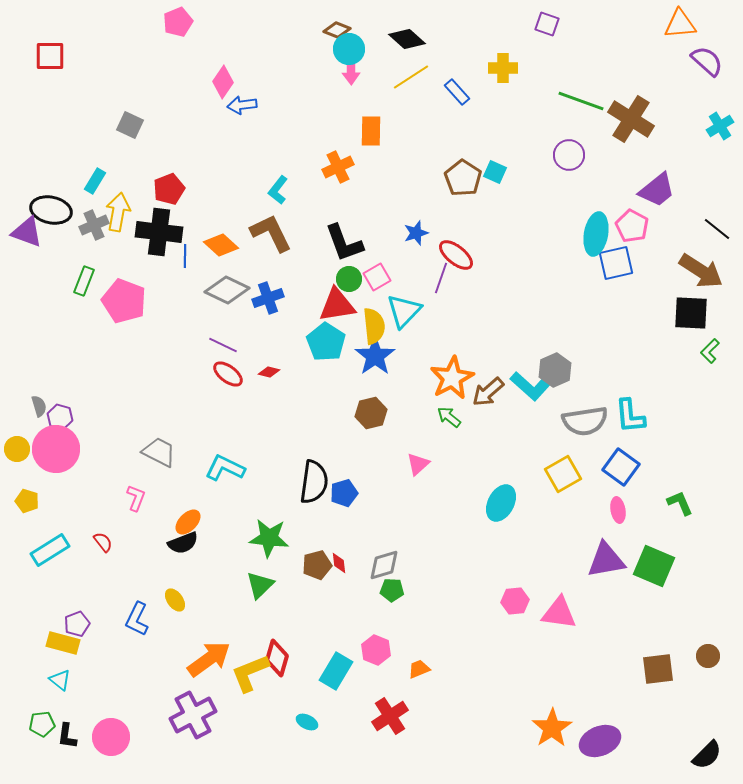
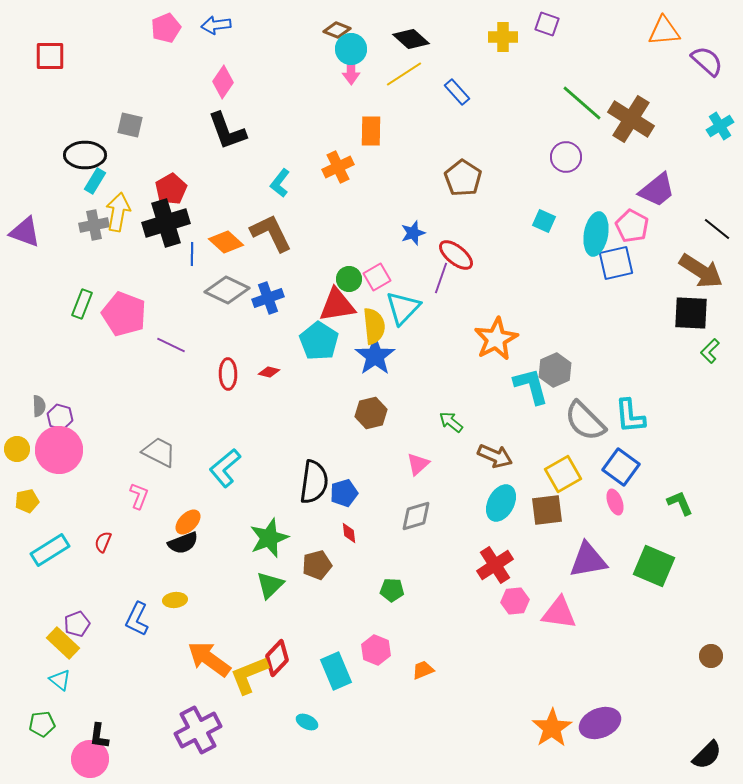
pink pentagon at (178, 22): moved 12 px left, 6 px down
orange triangle at (680, 24): moved 16 px left, 7 px down
black diamond at (407, 39): moved 4 px right
cyan circle at (349, 49): moved 2 px right
yellow cross at (503, 68): moved 31 px up
yellow line at (411, 77): moved 7 px left, 3 px up
green line at (581, 101): moved 1 px right, 2 px down; rotated 21 degrees clockwise
blue arrow at (242, 105): moved 26 px left, 80 px up
gray square at (130, 125): rotated 12 degrees counterclockwise
purple circle at (569, 155): moved 3 px left, 2 px down
cyan square at (495, 172): moved 49 px right, 49 px down
red pentagon at (169, 189): moved 2 px right; rotated 8 degrees counterclockwise
cyan L-shape at (278, 190): moved 2 px right, 7 px up
black ellipse at (51, 210): moved 34 px right, 55 px up; rotated 12 degrees counterclockwise
gray cross at (94, 225): rotated 12 degrees clockwise
purple triangle at (27, 232): moved 2 px left
black cross at (159, 232): moved 7 px right, 9 px up; rotated 24 degrees counterclockwise
blue star at (416, 233): moved 3 px left
black L-shape at (344, 243): moved 117 px left, 112 px up
orange diamond at (221, 245): moved 5 px right, 3 px up
blue line at (185, 256): moved 7 px right, 2 px up
green rectangle at (84, 281): moved 2 px left, 23 px down
pink pentagon at (124, 301): moved 13 px down
cyan triangle at (404, 311): moved 1 px left, 3 px up
cyan pentagon at (326, 342): moved 7 px left, 1 px up
purple line at (223, 345): moved 52 px left
red ellipse at (228, 374): rotated 52 degrees clockwise
orange star at (452, 378): moved 44 px right, 39 px up
cyan L-shape at (531, 386): rotated 147 degrees counterclockwise
brown arrow at (488, 392): moved 7 px right, 64 px down; rotated 116 degrees counterclockwise
gray semicircle at (39, 406): rotated 15 degrees clockwise
green arrow at (449, 417): moved 2 px right, 5 px down
gray semicircle at (585, 421): rotated 54 degrees clockwise
pink circle at (56, 449): moved 3 px right, 1 px down
cyan L-shape at (225, 468): rotated 66 degrees counterclockwise
pink L-shape at (136, 498): moved 3 px right, 2 px up
yellow pentagon at (27, 501): rotated 30 degrees counterclockwise
pink ellipse at (618, 510): moved 3 px left, 8 px up; rotated 10 degrees counterclockwise
green star at (269, 538): rotated 27 degrees counterclockwise
red semicircle at (103, 542): rotated 120 degrees counterclockwise
purple triangle at (606, 560): moved 18 px left
red diamond at (339, 563): moved 10 px right, 30 px up
gray diamond at (384, 565): moved 32 px right, 49 px up
green triangle at (260, 585): moved 10 px right
yellow ellipse at (175, 600): rotated 60 degrees counterclockwise
yellow rectangle at (63, 643): rotated 28 degrees clockwise
brown circle at (708, 656): moved 3 px right
red diamond at (277, 658): rotated 27 degrees clockwise
orange arrow at (209, 659): rotated 108 degrees counterclockwise
orange trapezoid at (419, 669): moved 4 px right, 1 px down
brown square at (658, 669): moved 111 px left, 159 px up
cyan rectangle at (336, 671): rotated 54 degrees counterclockwise
yellow L-shape at (250, 673): moved 1 px left, 2 px down
purple cross at (193, 715): moved 5 px right, 15 px down
red cross at (390, 716): moved 105 px right, 151 px up
black L-shape at (67, 736): moved 32 px right
pink circle at (111, 737): moved 21 px left, 22 px down
purple ellipse at (600, 741): moved 18 px up
